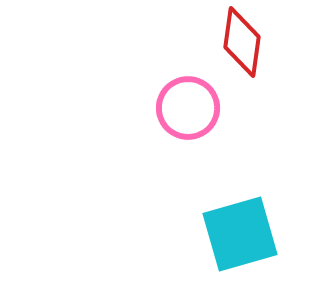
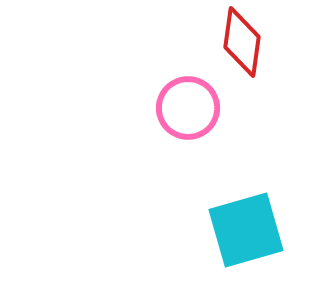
cyan square: moved 6 px right, 4 px up
